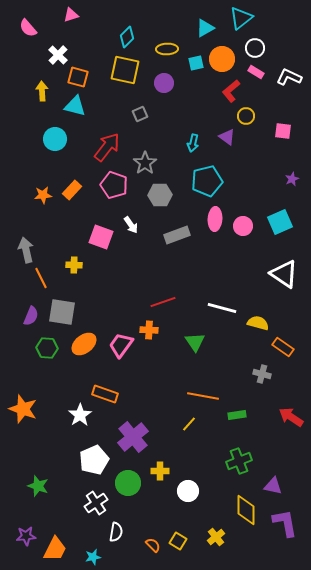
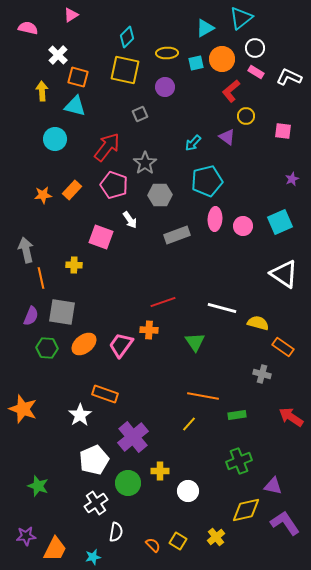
pink triangle at (71, 15): rotated 14 degrees counterclockwise
pink semicircle at (28, 28): rotated 144 degrees clockwise
yellow ellipse at (167, 49): moved 4 px down
purple circle at (164, 83): moved 1 px right, 4 px down
cyan arrow at (193, 143): rotated 30 degrees clockwise
white arrow at (131, 225): moved 1 px left, 5 px up
orange line at (41, 278): rotated 15 degrees clockwise
yellow diamond at (246, 510): rotated 76 degrees clockwise
purple L-shape at (285, 523): rotated 24 degrees counterclockwise
